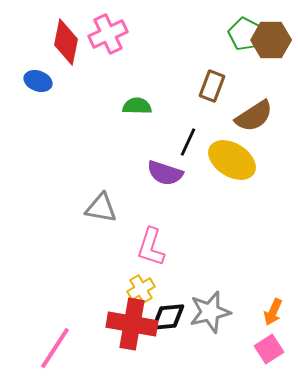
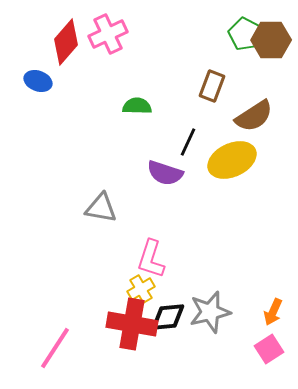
red diamond: rotated 30 degrees clockwise
yellow ellipse: rotated 57 degrees counterclockwise
pink L-shape: moved 12 px down
